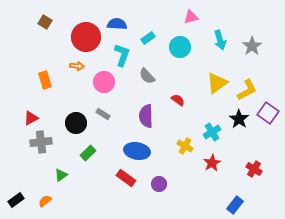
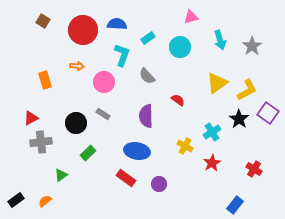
brown square: moved 2 px left, 1 px up
red circle: moved 3 px left, 7 px up
